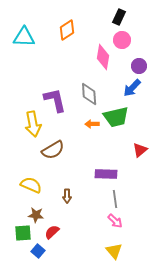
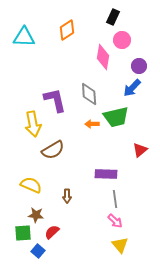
black rectangle: moved 6 px left
yellow triangle: moved 6 px right, 6 px up
